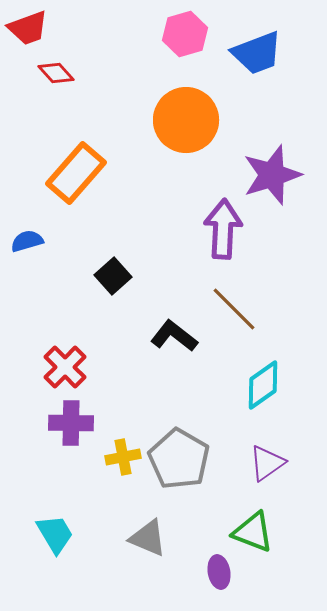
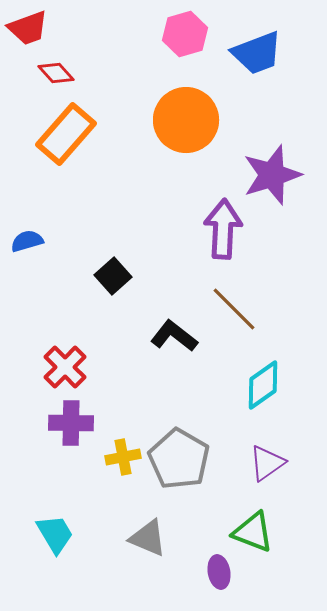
orange rectangle: moved 10 px left, 39 px up
